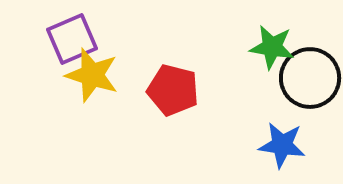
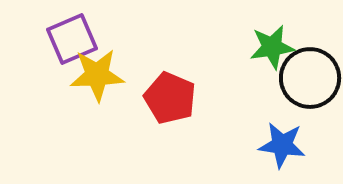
green star: rotated 18 degrees counterclockwise
yellow star: moved 5 px right; rotated 20 degrees counterclockwise
red pentagon: moved 3 px left, 8 px down; rotated 9 degrees clockwise
